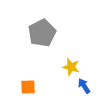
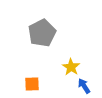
yellow star: rotated 18 degrees clockwise
orange square: moved 4 px right, 3 px up
